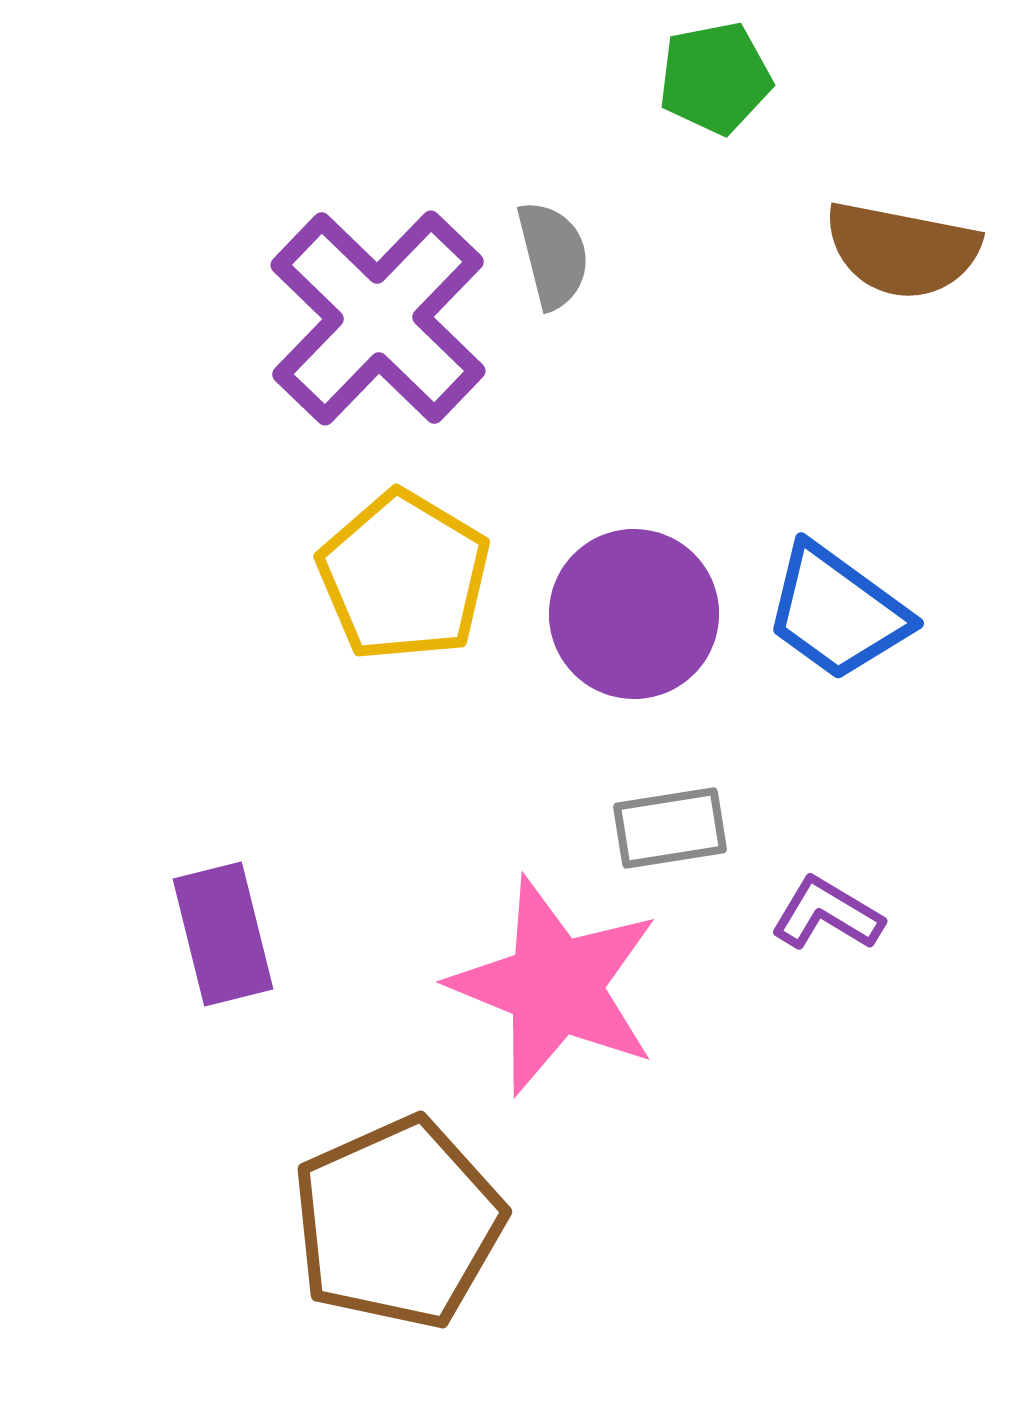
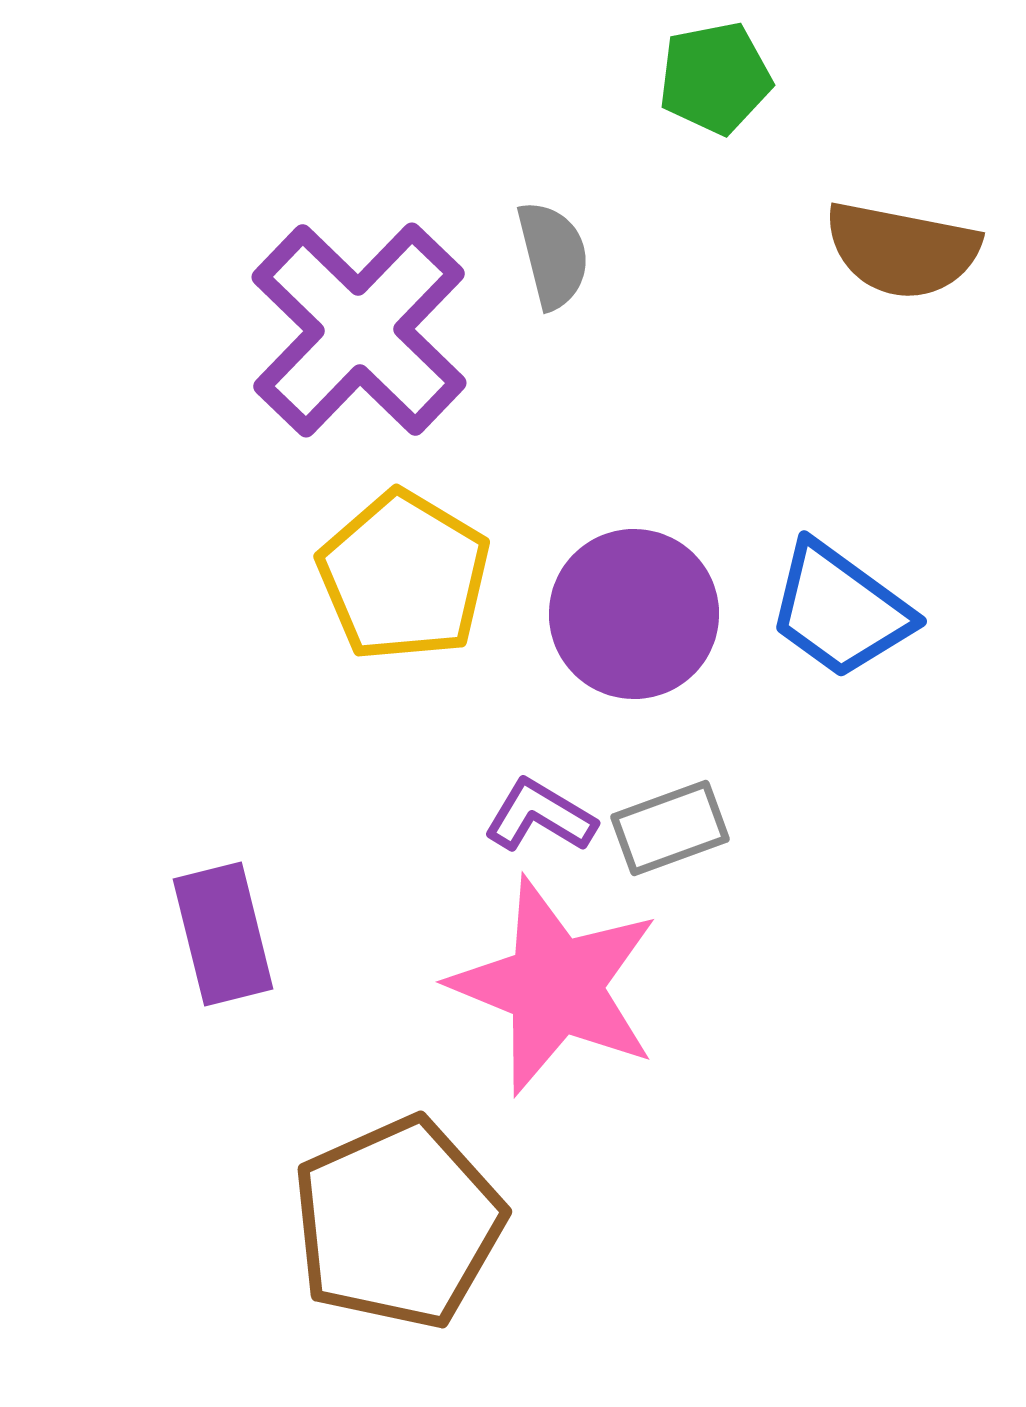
purple cross: moved 19 px left, 12 px down
blue trapezoid: moved 3 px right, 2 px up
gray rectangle: rotated 11 degrees counterclockwise
purple L-shape: moved 287 px left, 98 px up
